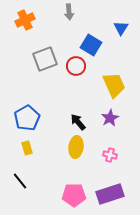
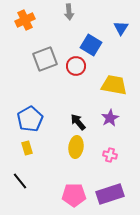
yellow trapezoid: rotated 56 degrees counterclockwise
blue pentagon: moved 3 px right, 1 px down
